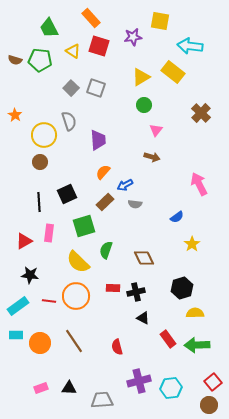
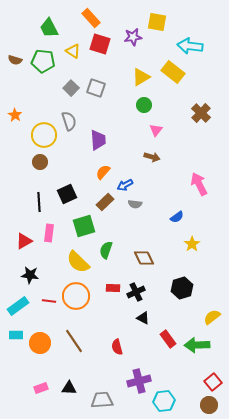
yellow square at (160, 21): moved 3 px left, 1 px down
red square at (99, 46): moved 1 px right, 2 px up
green pentagon at (40, 60): moved 3 px right, 1 px down
black cross at (136, 292): rotated 12 degrees counterclockwise
yellow semicircle at (195, 313): moved 17 px right, 4 px down; rotated 36 degrees counterclockwise
cyan hexagon at (171, 388): moved 7 px left, 13 px down
